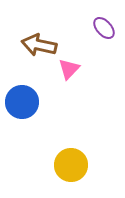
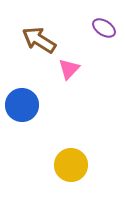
purple ellipse: rotated 15 degrees counterclockwise
brown arrow: moved 5 px up; rotated 20 degrees clockwise
blue circle: moved 3 px down
